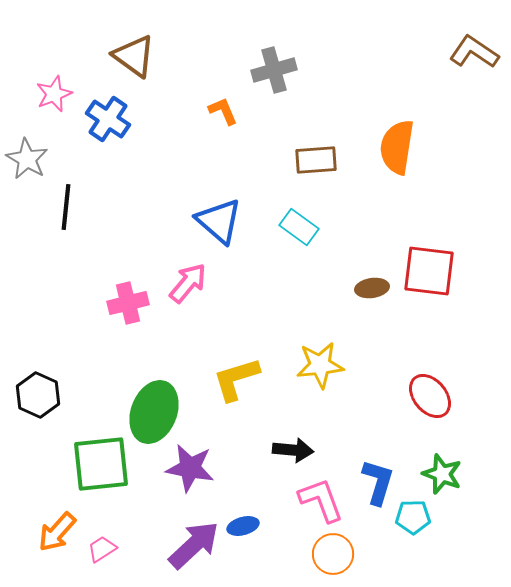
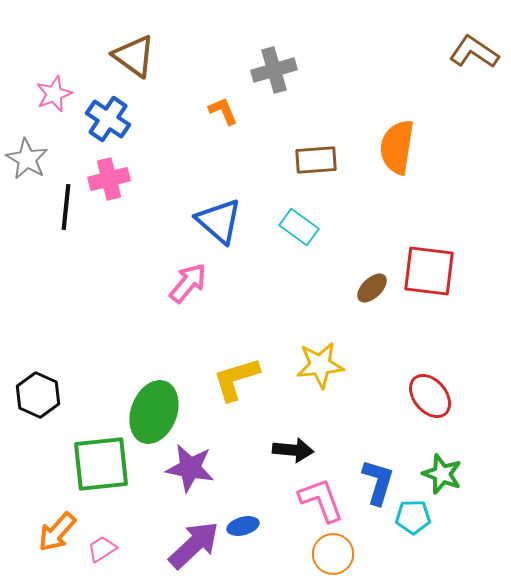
brown ellipse: rotated 36 degrees counterclockwise
pink cross: moved 19 px left, 124 px up
